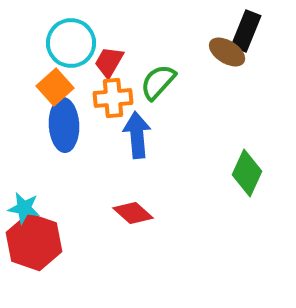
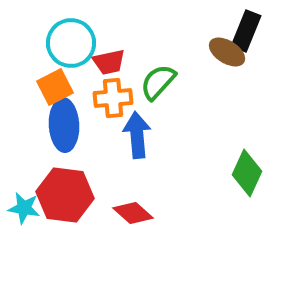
red trapezoid: rotated 132 degrees counterclockwise
orange square: rotated 15 degrees clockwise
red hexagon: moved 31 px right, 47 px up; rotated 12 degrees counterclockwise
